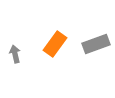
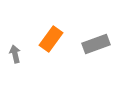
orange rectangle: moved 4 px left, 5 px up
